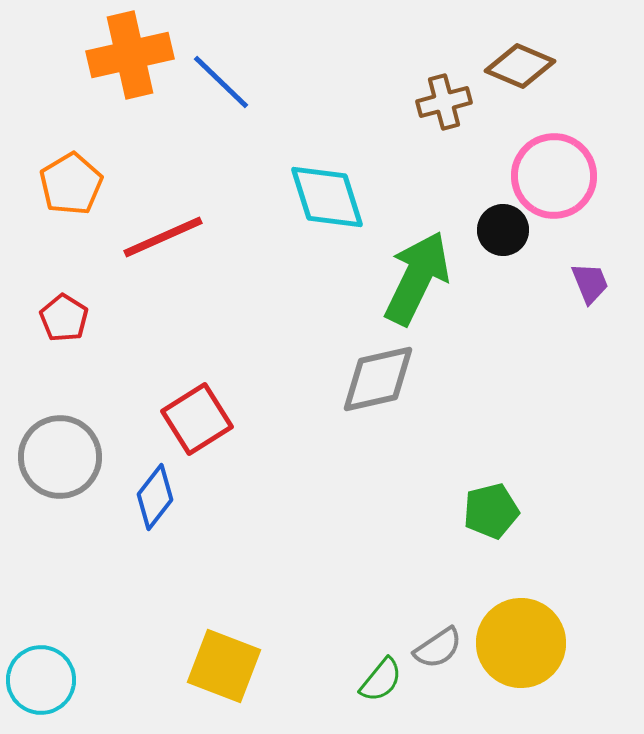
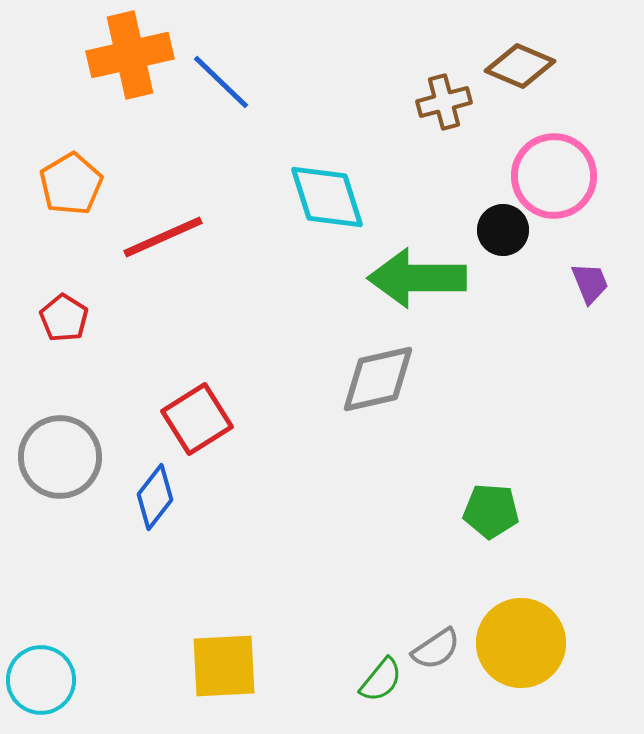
green arrow: rotated 116 degrees counterclockwise
green pentagon: rotated 18 degrees clockwise
gray semicircle: moved 2 px left, 1 px down
yellow square: rotated 24 degrees counterclockwise
